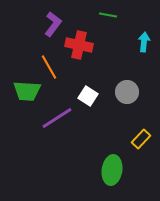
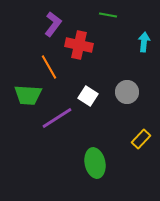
green trapezoid: moved 1 px right, 4 px down
green ellipse: moved 17 px left, 7 px up; rotated 20 degrees counterclockwise
